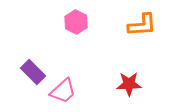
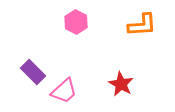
red star: moved 8 px left; rotated 30 degrees clockwise
pink trapezoid: moved 1 px right
